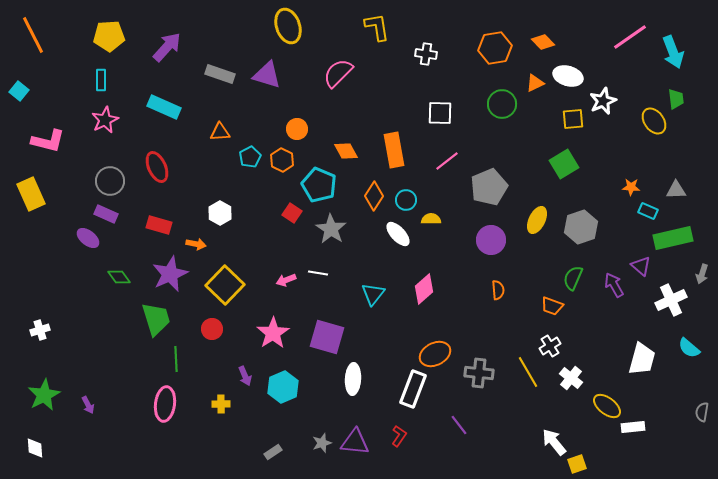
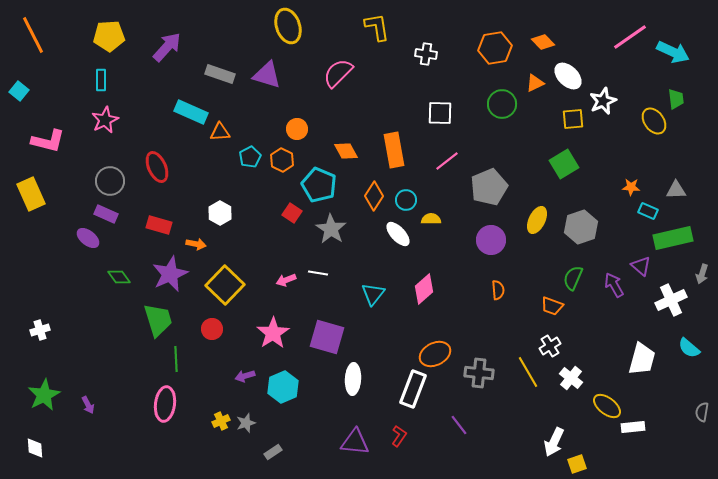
cyan arrow at (673, 52): rotated 44 degrees counterclockwise
white ellipse at (568, 76): rotated 28 degrees clockwise
cyan rectangle at (164, 107): moved 27 px right, 5 px down
green trapezoid at (156, 319): moved 2 px right, 1 px down
purple arrow at (245, 376): rotated 96 degrees clockwise
yellow cross at (221, 404): moved 17 px down; rotated 24 degrees counterclockwise
white arrow at (554, 442): rotated 116 degrees counterclockwise
gray star at (322, 443): moved 76 px left, 20 px up
